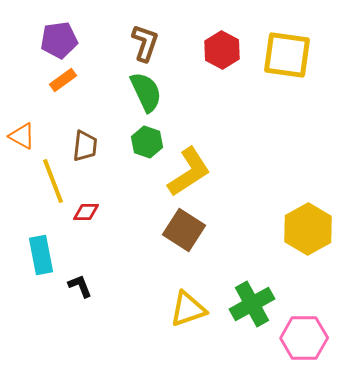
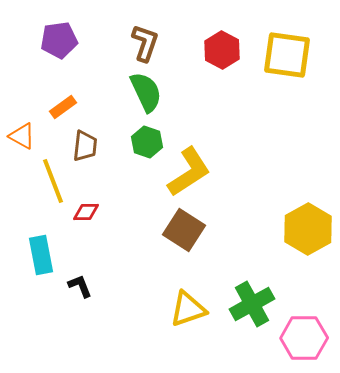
orange rectangle: moved 27 px down
